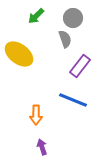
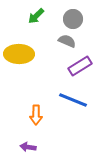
gray circle: moved 1 px down
gray semicircle: moved 2 px right, 2 px down; rotated 48 degrees counterclockwise
yellow ellipse: rotated 36 degrees counterclockwise
purple rectangle: rotated 20 degrees clockwise
purple arrow: moved 14 px left; rotated 63 degrees counterclockwise
